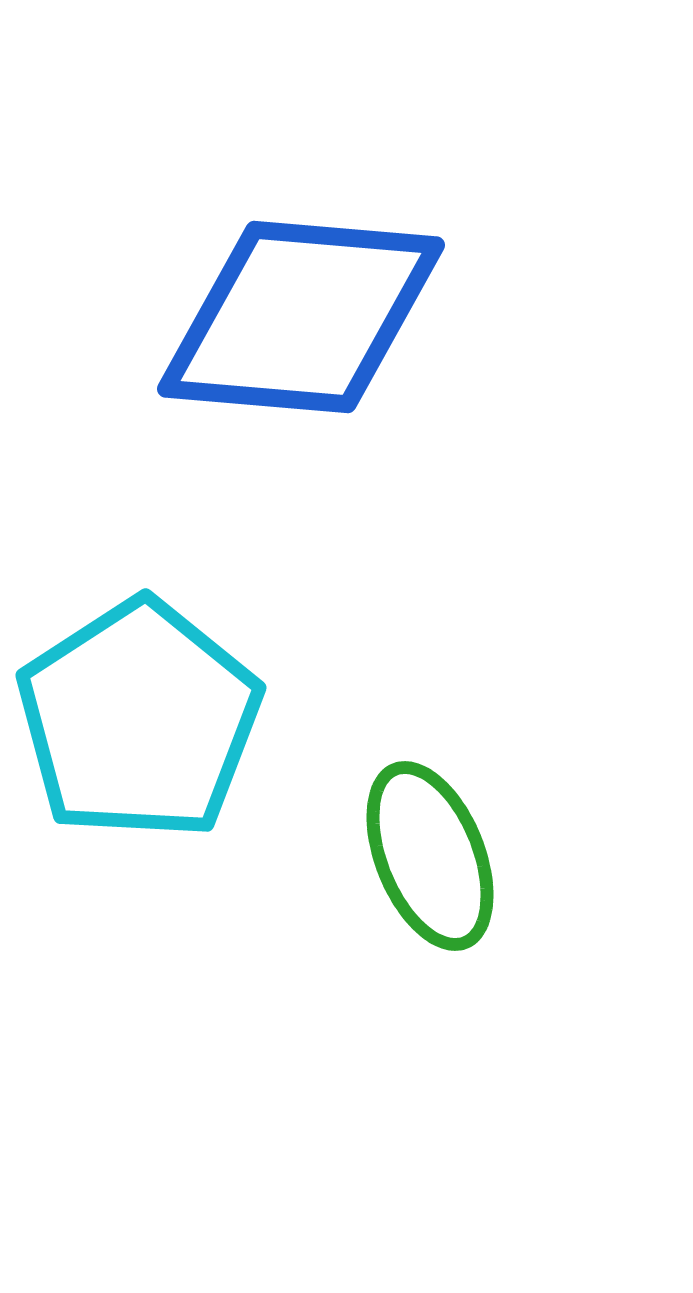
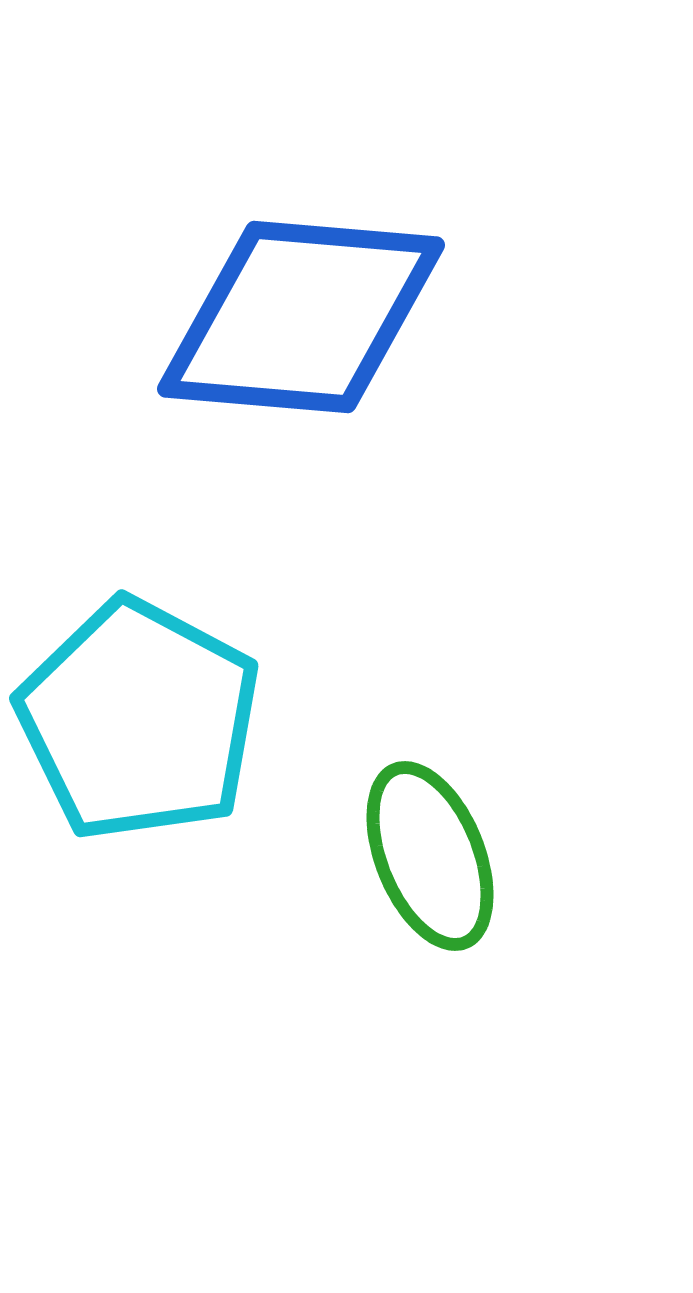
cyan pentagon: rotated 11 degrees counterclockwise
